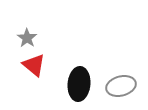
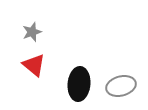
gray star: moved 5 px right, 6 px up; rotated 18 degrees clockwise
